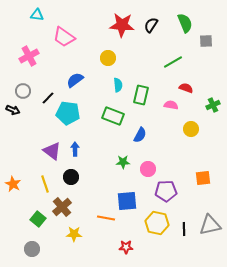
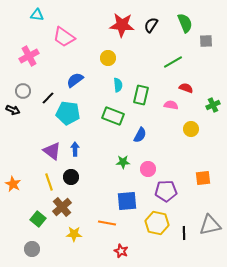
yellow line at (45, 184): moved 4 px right, 2 px up
orange line at (106, 218): moved 1 px right, 5 px down
black line at (184, 229): moved 4 px down
red star at (126, 247): moved 5 px left, 4 px down; rotated 24 degrees clockwise
